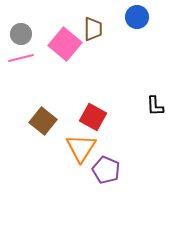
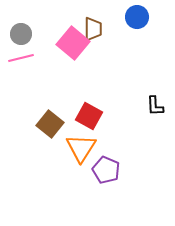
pink square: moved 8 px right, 1 px up
red square: moved 4 px left, 1 px up
brown square: moved 7 px right, 3 px down
